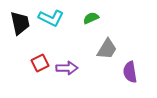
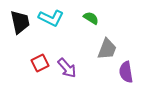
green semicircle: rotated 56 degrees clockwise
black trapezoid: moved 1 px up
gray trapezoid: rotated 10 degrees counterclockwise
purple arrow: rotated 50 degrees clockwise
purple semicircle: moved 4 px left
